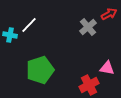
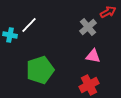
red arrow: moved 1 px left, 2 px up
pink triangle: moved 14 px left, 12 px up
